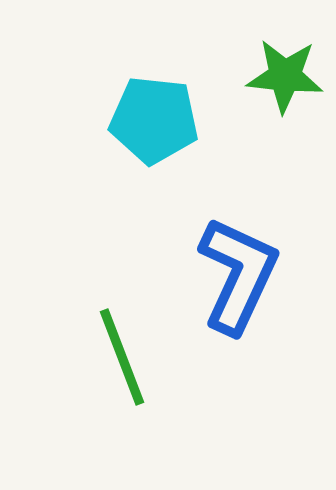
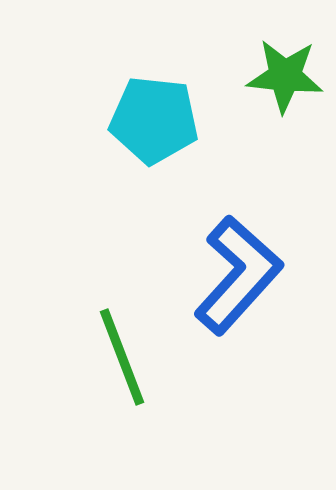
blue L-shape: rotated 17 degrees clockwise
